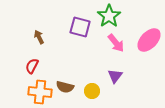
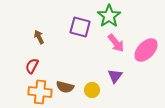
pink ellipse: moved 3 px left, 10 px down
yellow circle: moved 1 px up
